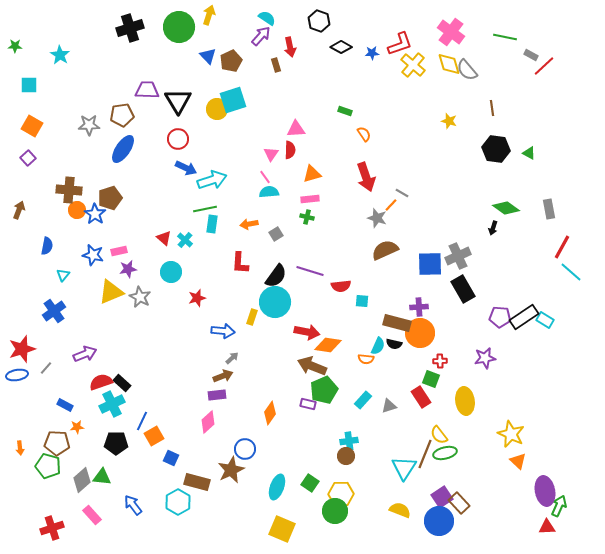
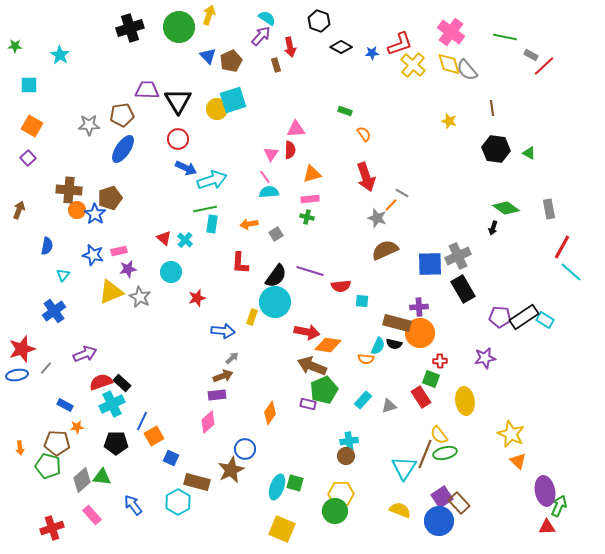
green square at (310, 483): moved 15 px left; rotated 18 degrees counterclockwise
